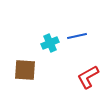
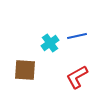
cyan cross: rotated 12 degrees counterclockwise
red L-shape: moved 11 px left
